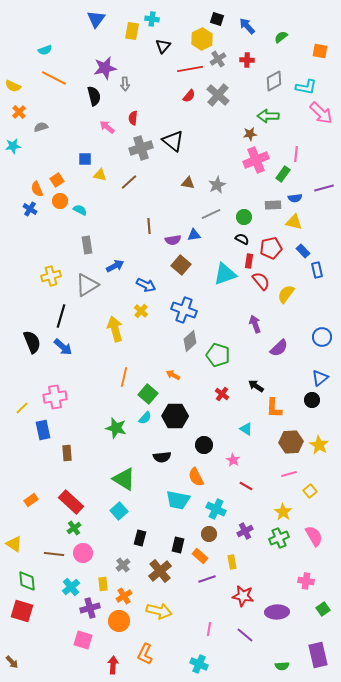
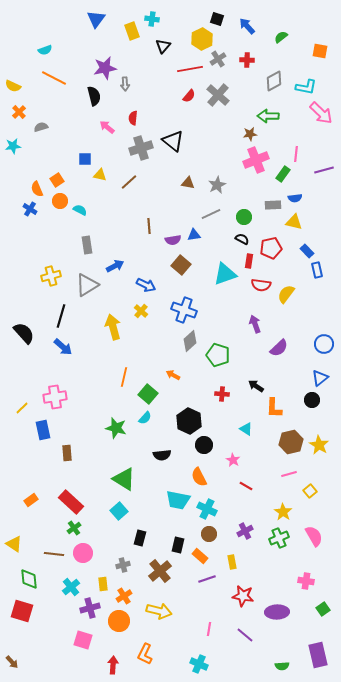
yellow rectangle at (132, 31): rotated 30 degrees counterclockwise
purple line at (324, 188): moved 18 px up
blue rectangle at (303, 251): moved 4 px right
red semicircle at (261, 281): moved 4 px down; rotated 138 degrees clockwise
yellow arrow at (115, 329): moved 2 px left, 2 px up
blue circle at (322, 337): moved 2 px right, 7 px down
black semicircle at (32, 342): moved 8 px left, 9 px up; rotated 20 degrees counterclockwise
red cross at (222, 394): rotated 32 degrees counterclockwise
black hexagon at (175, 416): moved 14 px right, 5 px down; rotated 25 degrees clockwise
brown hexagon at (291, 442): rotated 10 degrees counterclockwise
black semicircle at (162, 457): moved 2 px up
orange semicircle at (196, 477): moved 3 px right
cyan cross at (216, 509): moved 9 px left
gray cross at (123, 565): rotated 24 degrees clockwise
green diamond at (27, 581): moved 2 px right, 2 px up
